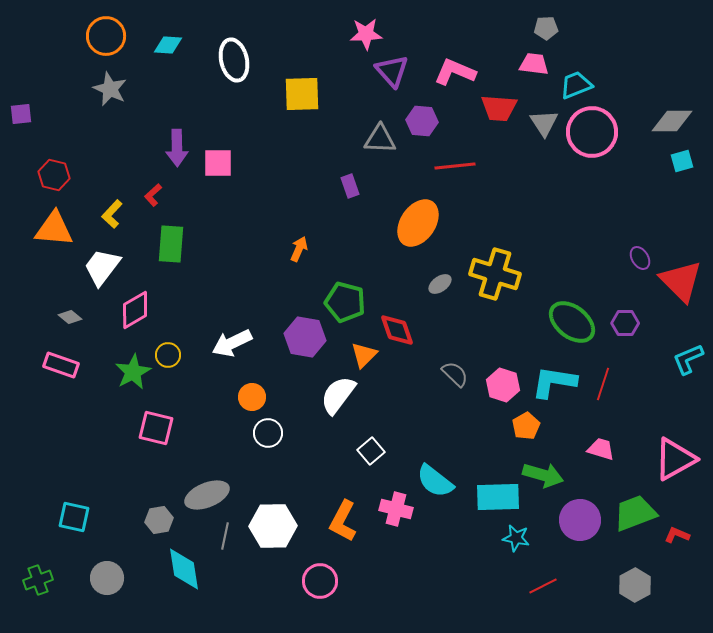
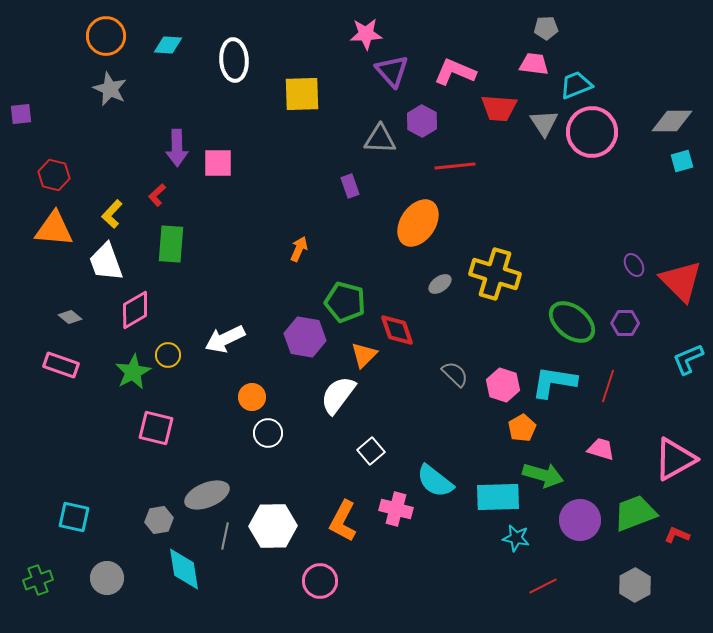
white ellipse at (234, 60): rotated 9 degrees clockwise
purple hexagon at (422, 121): rotated 24 degrees clockwise
red L-shape at (153, 195): moved 4 px right
purple ellipse at (640, 258): moved 6 px left, 7 px down
white trapezoid at (102, 267): moved 4 px right, 5 px up; rotated 57 degrees counterclockwise
white arrow at (232, 343): moved 7 px left, 4 px up
red line at (603, 384): moved 5 px right, 2 px down
orange pentagon at (526, 426): moved 4 px left, 2 px down
